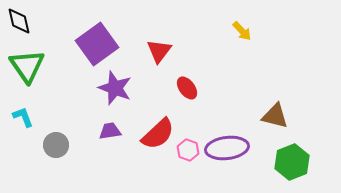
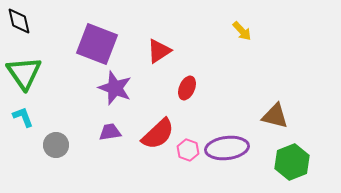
purple square: rotated 33 degrees counterclockwise
red triangle: rotated 20 degrees clockwise
green triangle: moved 3 px left, 7 px down
red ellipse: rotated 60 degrees clockwise
purple trapezoid: moved 1 px down
